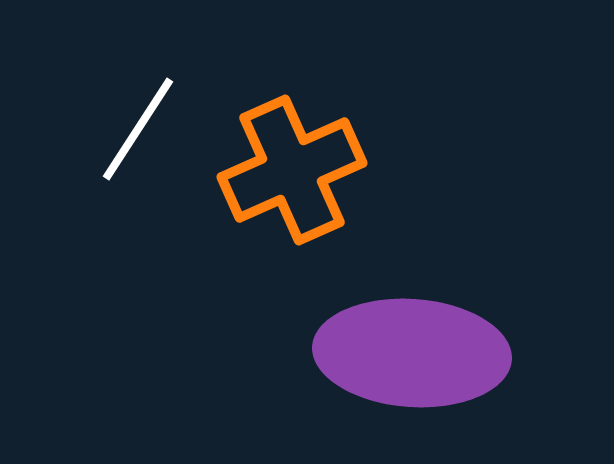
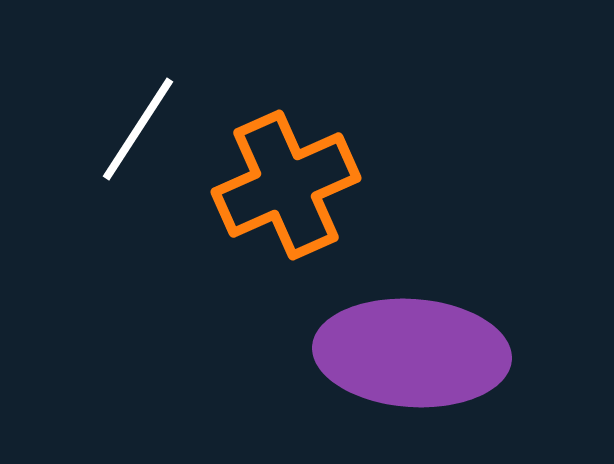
orange cross: moved 6 px left, 15 px down
